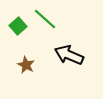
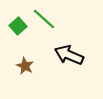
green line: moved 1 px left
brown star: moved 1 px left, 1 px down
